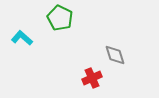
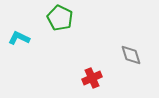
cyan L-shape: moved 3 px left; rotated 15 degrees counterclockwise
gray diamond: moved 16 px right
